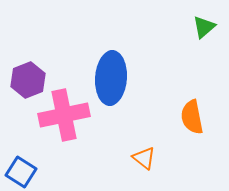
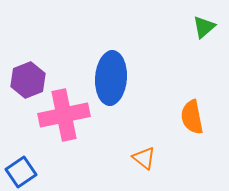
blue square: rotated 24 degrees clockwise
